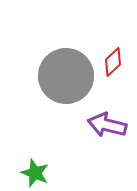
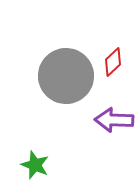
purple arrow: moved 7 px right, 5 px up; rotated 12 degrees counterclockwise
green star: moved 8 px up
